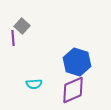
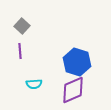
purple line: moved 7 px right, 13 px down
